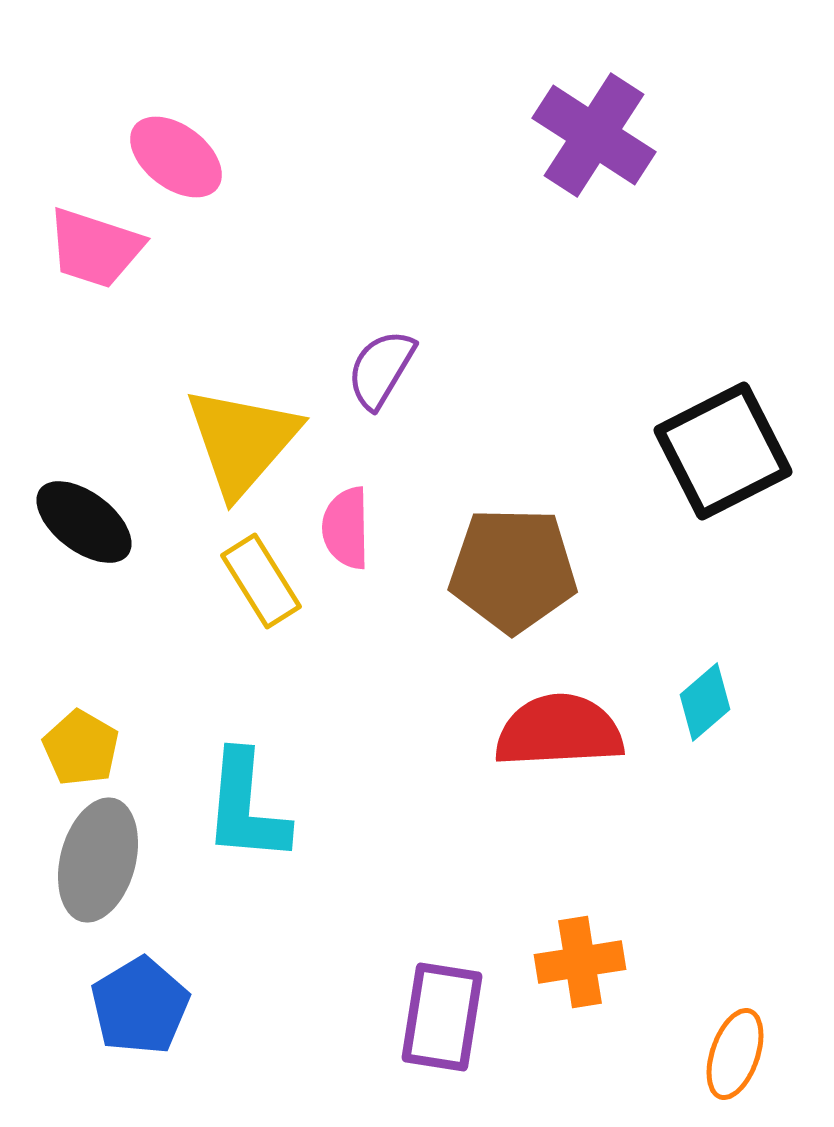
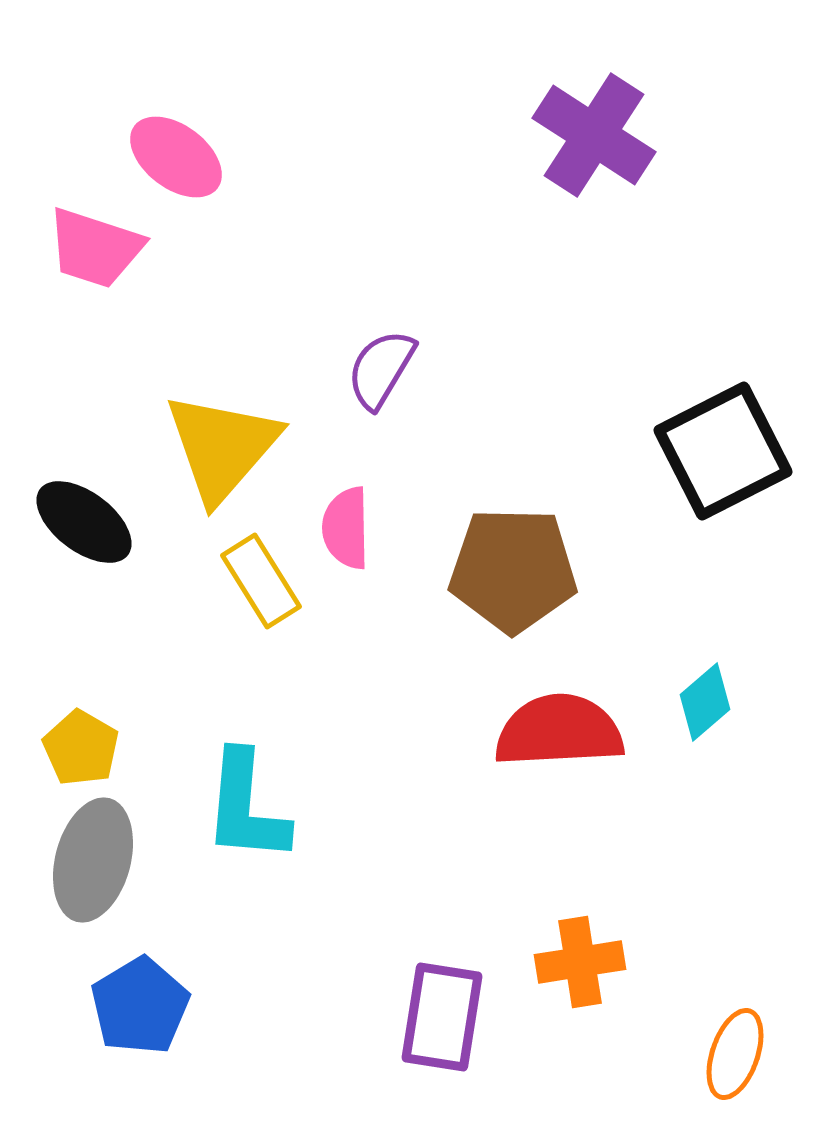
yellow triangle: moved 20 px left, 6 px down
gray ellipse: moved 5 px left
